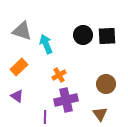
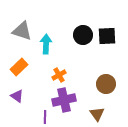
cyan arrow: rotated 24 degrees clockwise
purple cross: moved 2 px left
brown triangle: moved 3 px left
